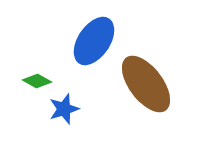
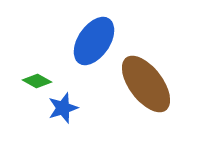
blue star: moved 1 px left, 1 px up
